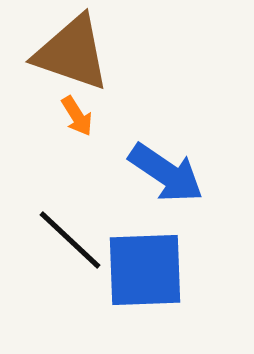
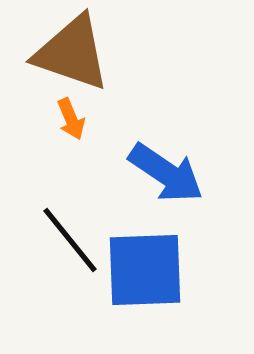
orange arrow: moved 6 px left, 3 px down; rotated 9 degrees clockwise
black line: rotated 8 degrees clockwise
